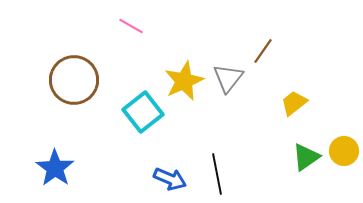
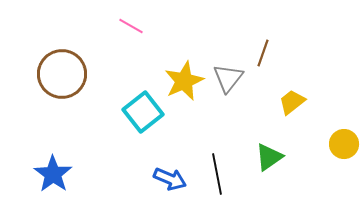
brown line: moved 2 px down; rotated 16 degrees counterclockwise
brown circle: moved 12 px left, 6 px up
yellow trapezoid: moved 2 px left, 1 px up
yellow circle: moved 7 px up
green triangle: moved 37 px left
blue star: moved 2 px left, 6 px down
